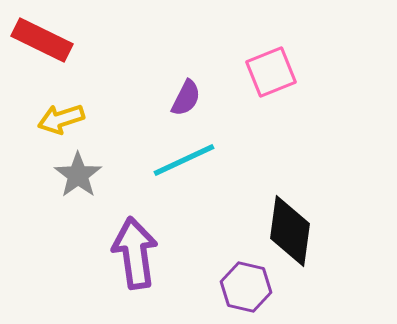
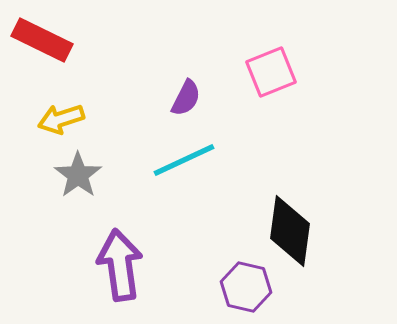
purple arrow: moved 15 px left, 12 px down
